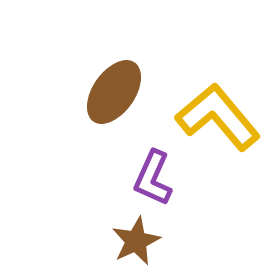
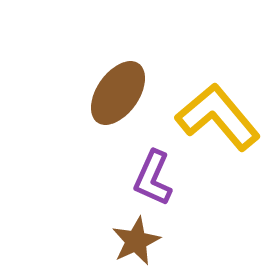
brown ellipse: moved 4 px right, 1 px down
